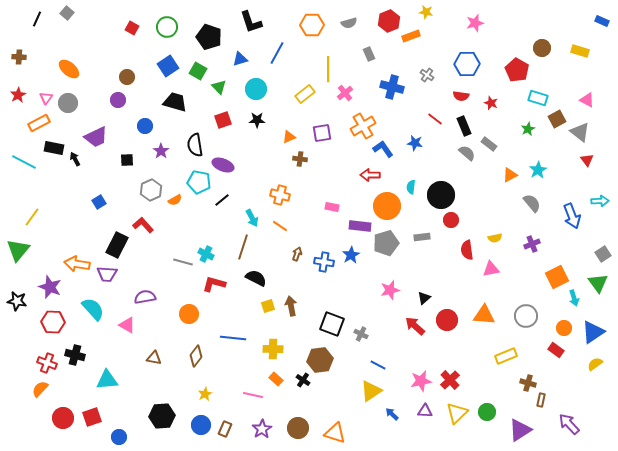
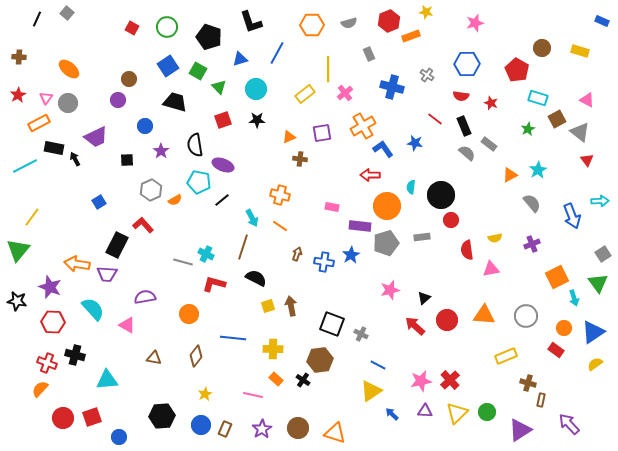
brown circle at (127, 77): moved 2 px right, 2 px down
cyan line at (24, 162): moved 1 px right, 4 px down; rotated 55 degrees counterclockwise
